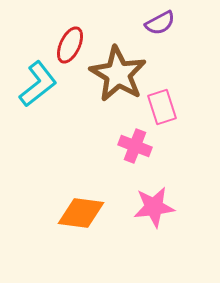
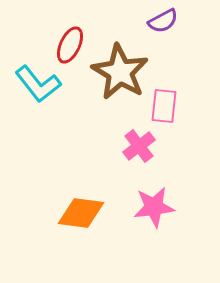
purple semicircle: moved 3 px right, 2 px up
brown star: moved 2 px right, 2 px up
cyan L-shape: rotated 90 degrees clockwise
pink rectangle: moved 2 px right, 1 px up; rotated 24 degrees clockwise
pink cross: moved 4 px right; rotated 32 degrees clockwise
